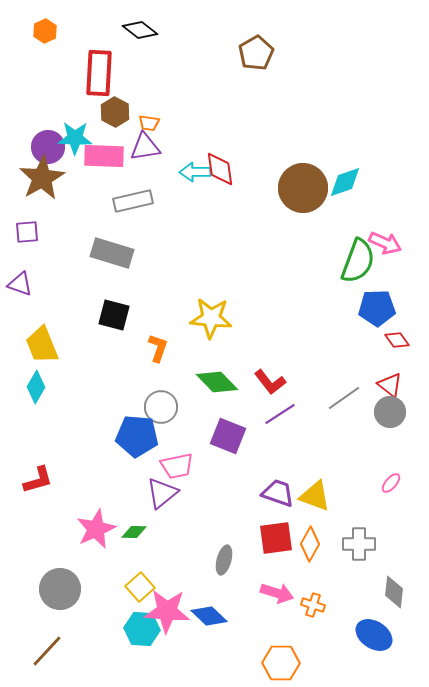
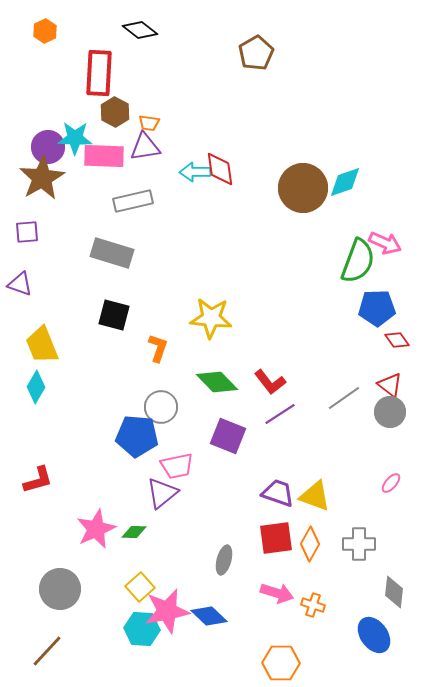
pink star at (167, 611): rotated 15 degrees counterclockwise
blue ellipse at (374, 635): rotated 21 degrees clockwise
